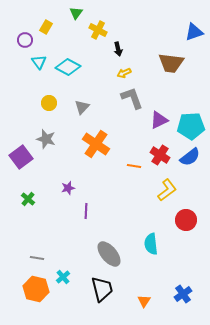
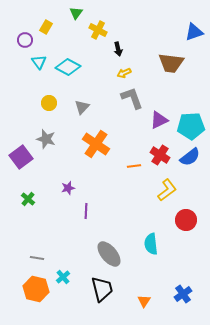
orange line: rotated 16 degrees counterclockwise
